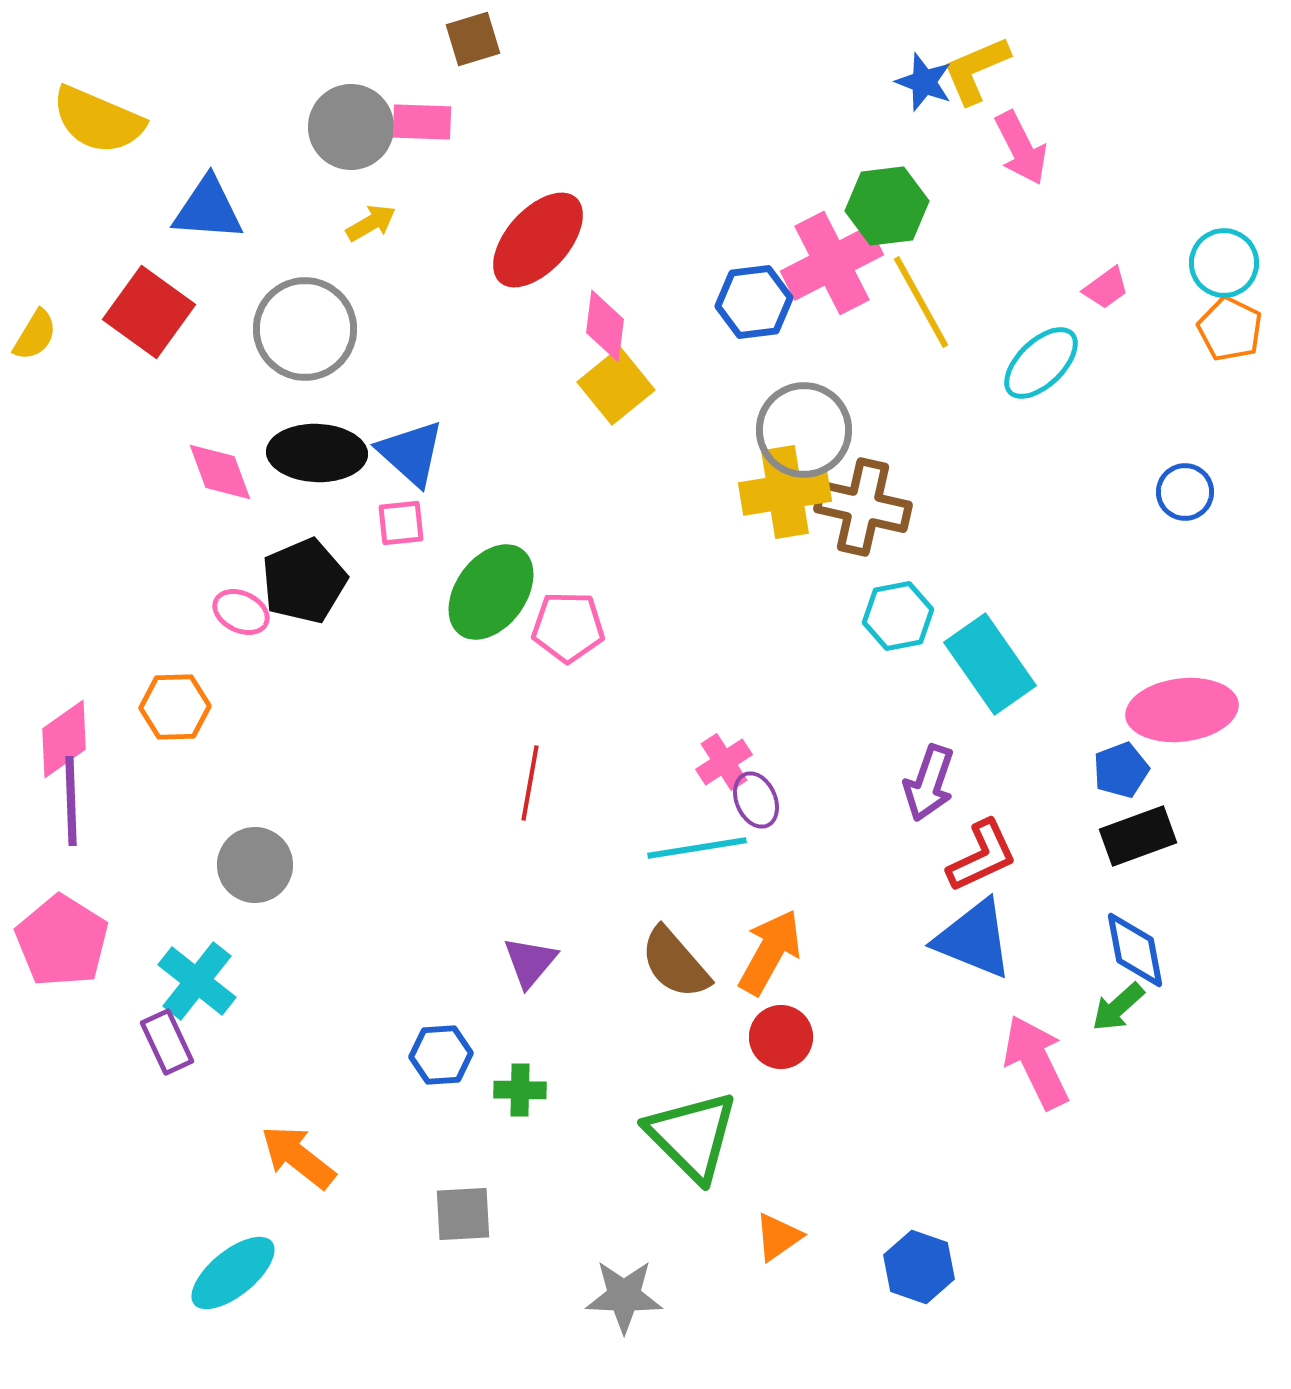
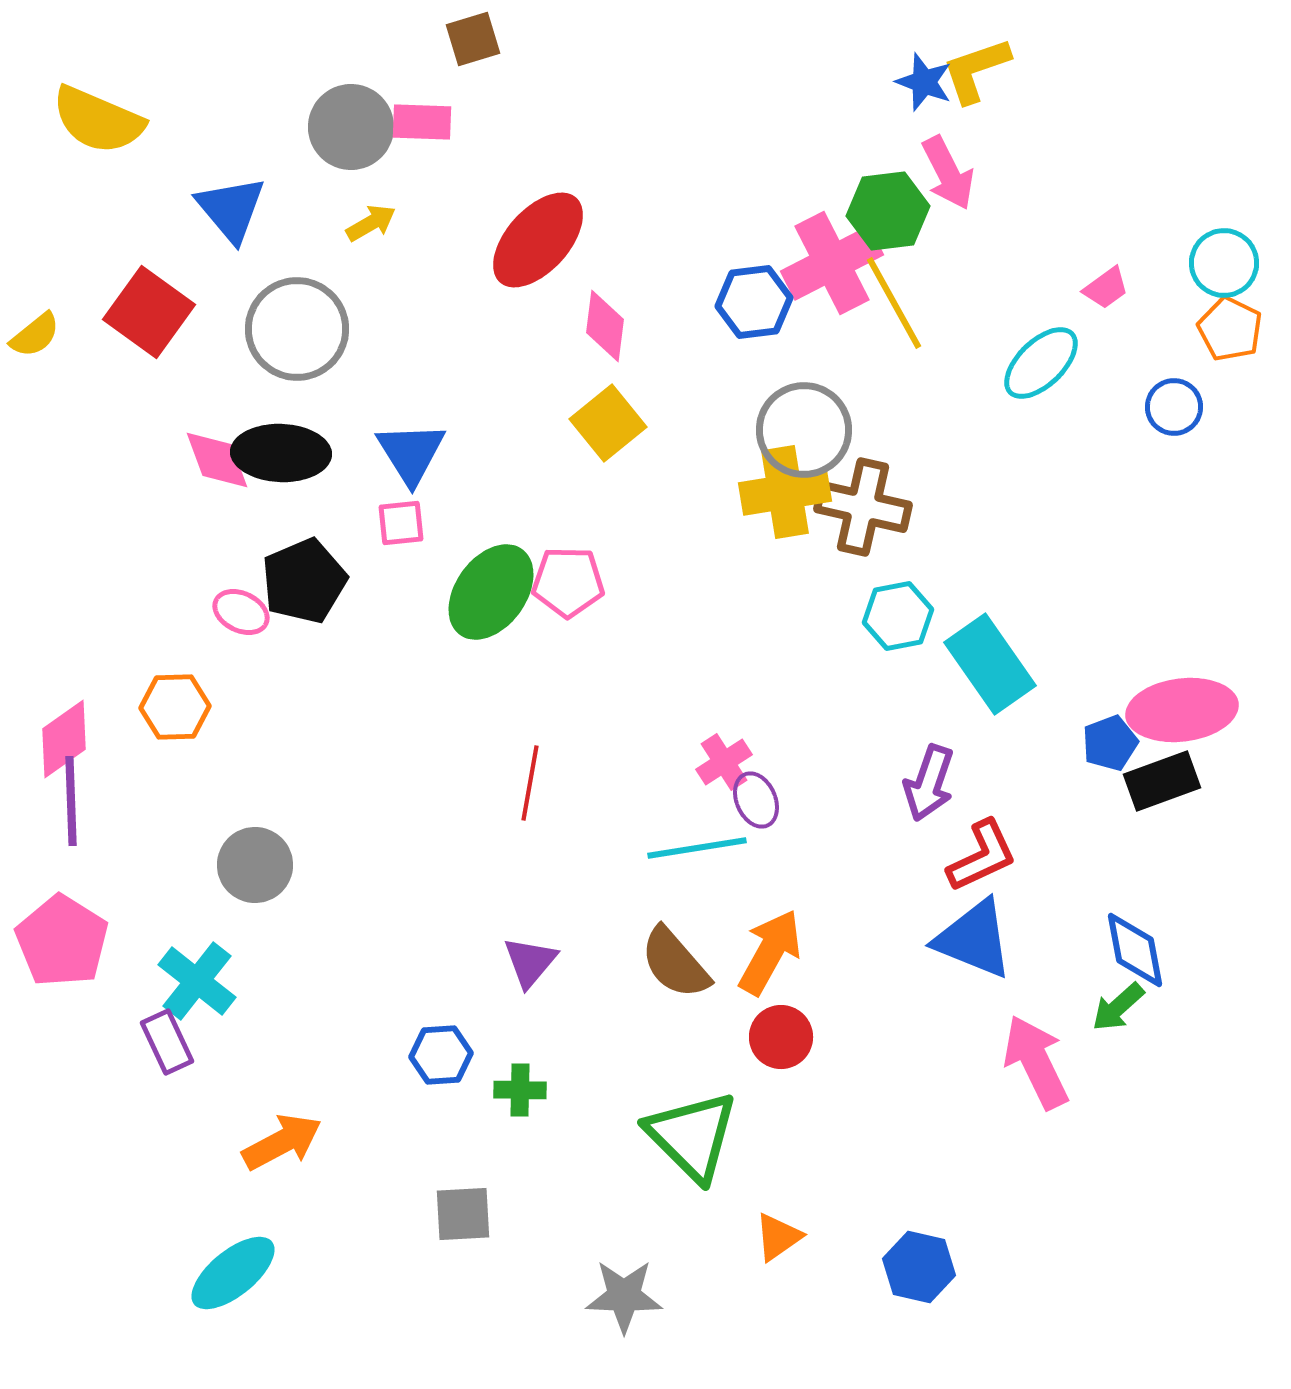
yellow L-shape at (976, 70): rotated 4 degrees clockwise
pink arrow at (1021, 148): moved 73 px left, 25 px down
green hexagon at (887, 206): moved 1 px right, 5 px down
blue triangle at (208, 209): moved 23 px right; rotated 46 degrees clockwise
yellow line at (921, 302): moved 27 px left, 1 px down
gray circle at (305, 329): moved 8 px left
yellow semicircle at (35, 335): rotated 20 degrees clockwise
yellow square at (616, 386): moved 8 px left, 37 px down
black ellipse at (317, 453): moved 36 px left
blue triangle at (411, 453): rotated 16 degrees clockwise
pink diamond at (220, 472): moved 3 px left, 12 px up
blue circle at (1185, 492): moved 11 px left, 85 px up
pink pentagon at (568, 627): moved 45 px up
blue pentagon at (1121, 770): moved 11 px left, 27 px up
black rectangle at (1138, 836): moved 24 px right, 55 px up
orange arrow at (298, 1157): moved 16 px left, 15 px up; rotated 114 degrees clockwise
blue hexagon at (919, 1267): rotated 6 degrees counterclockwise
